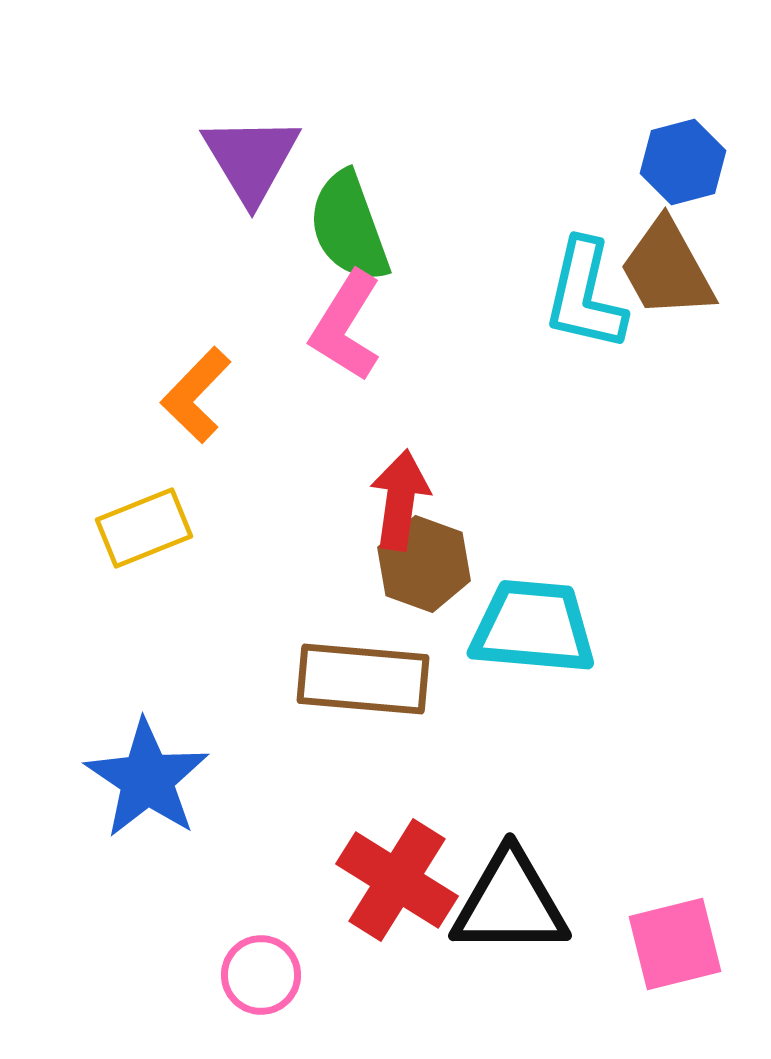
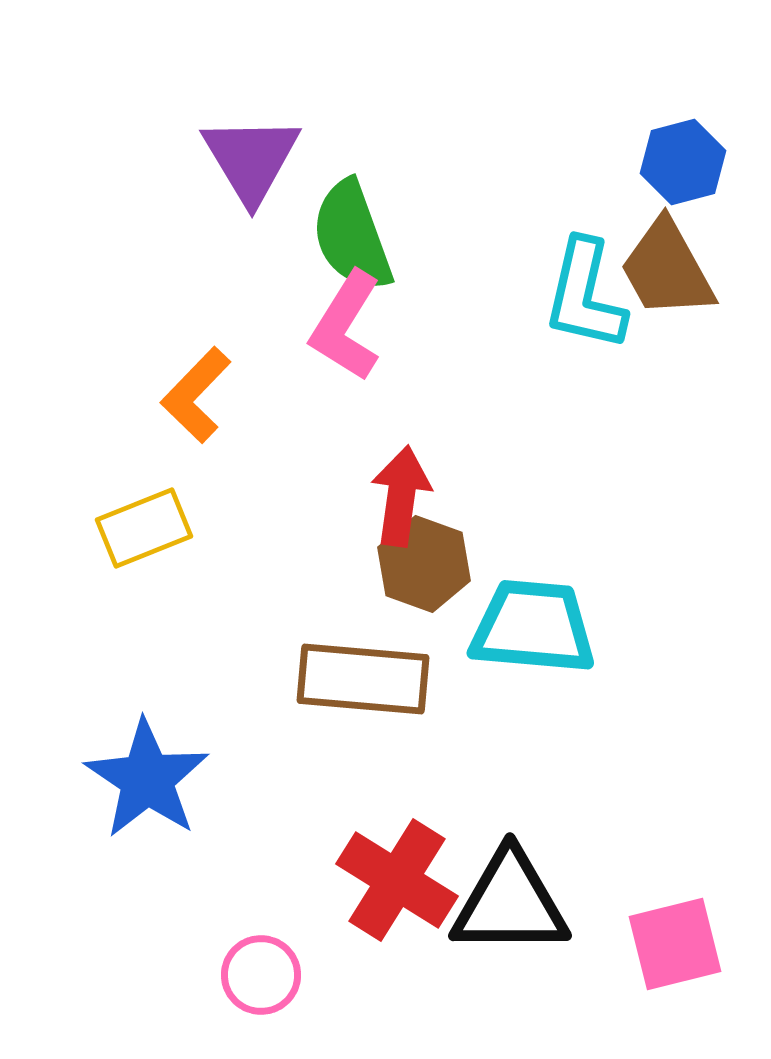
green semicircle: moved 3 px right, 9 px down
red arrow: moved 1 px right, 4 px up
